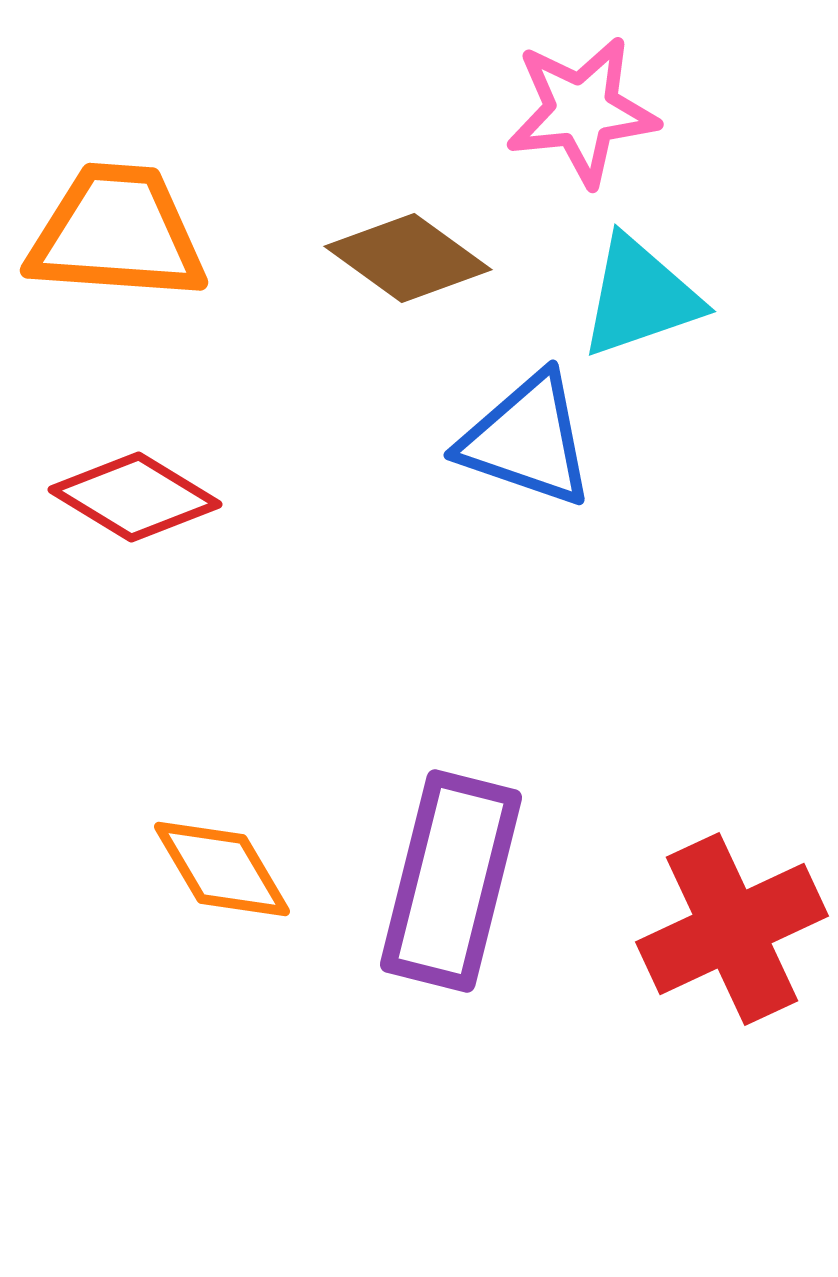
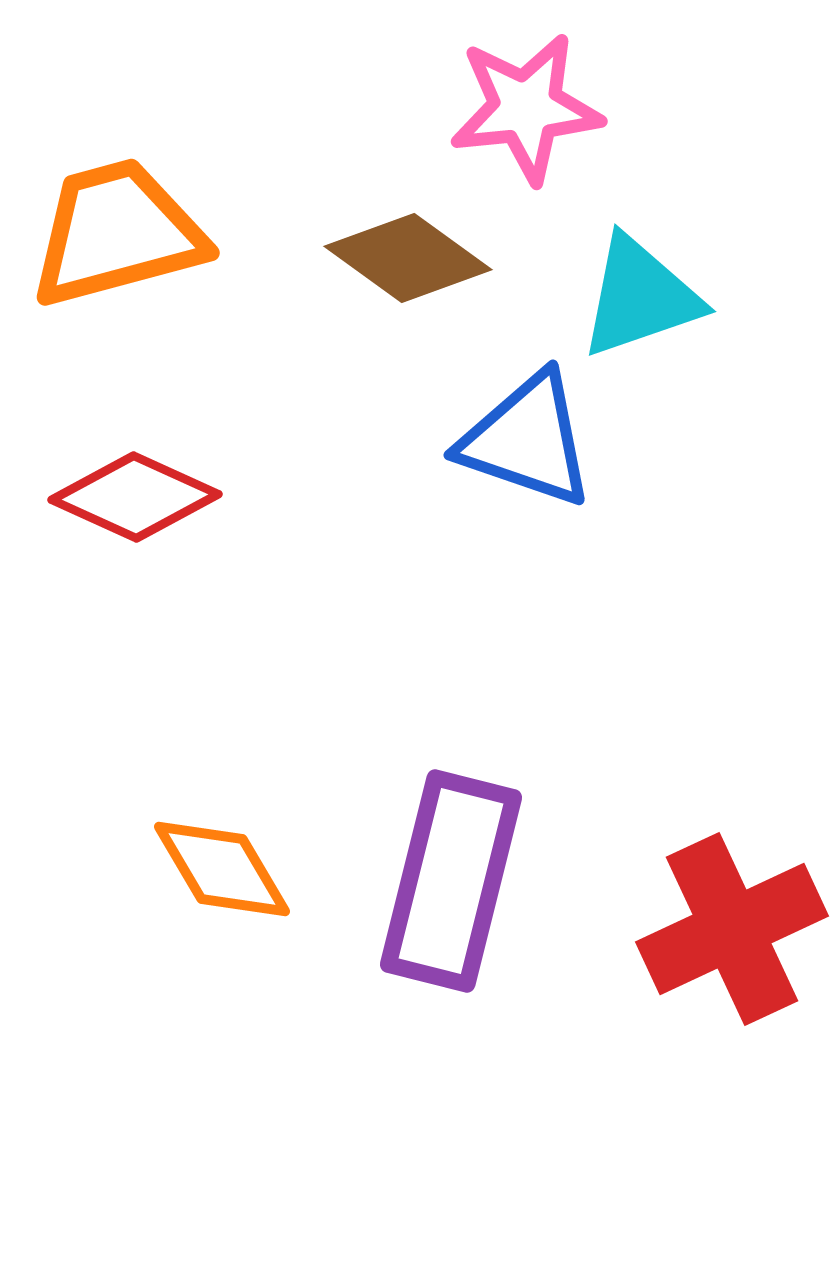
pink star: moved 56 px left, 3 px up
orange trapezoid: rotated 19 degrees counterclockwise
red diamond: rotated 7 degrees counterclockwise
